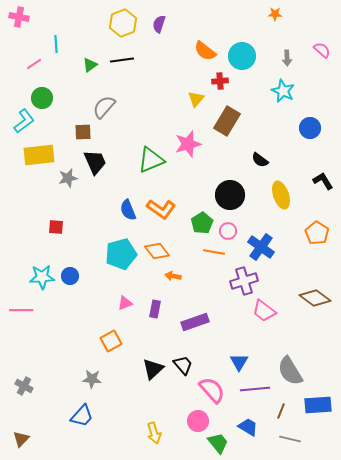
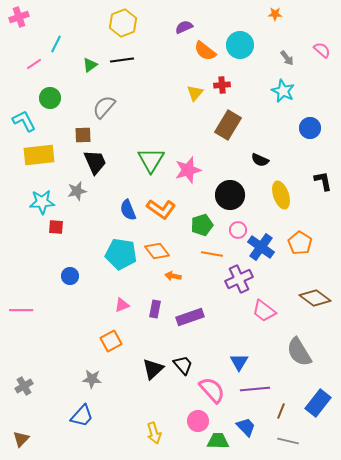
pink cross at (19, 17): rotated 30 degrees counterclockwise
purple semicircle at (159, 24): moved 25 px right, 3 px down; rotated 48 degrees clockwise
cyan line at (56, 44): rotated 30 degrees clockwise
cyan circle at (242, 56): moved 2 px left, 11 px up
gray arrow at (287, 58): rotated 35 degrees counterclockwise
red cross at (220, 81): moved 2 px right, 4 px down
green circle at (42, 98): moved 8 px right
yellow triangle at (196, 99): moved 1 px left, 6 px up
cyan L-shape at (24, 121): rotated 80 degrees counterclockwise
brown rectangle at (227, 121): moved 1 px right, 4 px down
brown square at (83, 132): moved 3 px down
pink star at (188, 144): moved 26 px down
green triangle at (151, 160): rotated 36 degrees counterclockwise
black semicircle at (260, 160): rotated 12 degrees counterclockwise
gray star at (68, 178): moved 9 px right, 13 px down
black L-shape at (323, 181): rotated 20 degrees clockwise
green pentagon at (202, 223): moved 2 px down; rotated 15 degrees clockwise
pink circle at (228, 231): moved 10 px right, 1 px up
orange pentagon at (317, 233): moved 17 px left, 10 px down
orange line at (214, 252): moved 2 px left, 2 px down
cyan pentagon at (121, 254): rotated 24 degrees clockwise
cyan star at (42, 277): moved 75 px up
purple cross at (244, 281): moved 5 px left, 2 px up; rotated 8 degrees counterclockwise
pink triangle at (125, 303): moved 3 px left, 2 px down
purple rectangle at (195, 322): moved 5 px left, 5 px up
gray semicircle at (290, 371): moved 9 px right, 19 px up
gray cross at (24, 386): rotated 30 degrees clockwise
blue rectangle at (318, 405): moved 2 px up; rotated 48 degrees counterclockwise
blue trapezoid at (248, 427): moved 2 px left; rotated 15 degrees clockwise
gray line at (290, 439): moved 2 px left, 2 px down
green trapezoid at (218, 443): moved 2 px up; rotated 50 degrees counterclockwise
